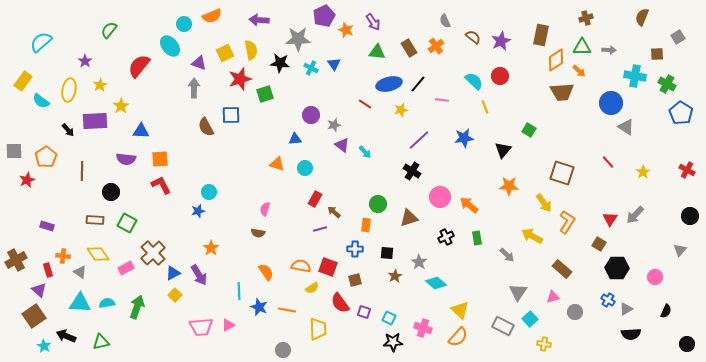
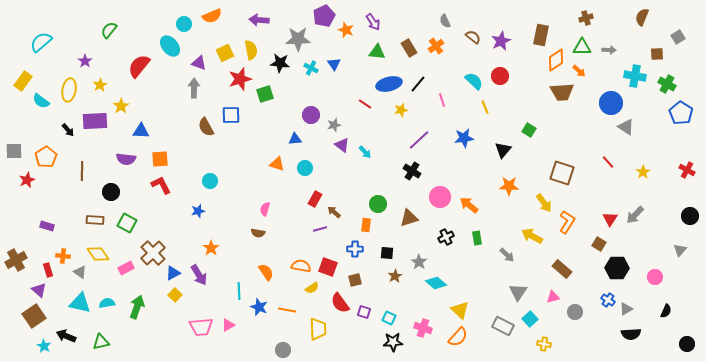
pink line at (442, 100): rotated 64 degrees clockwise
cyan circle at (209, 192): moved 1 px right, 11 px up
cyan triangle at (80, 303): rotated 10 degrees clockwise
